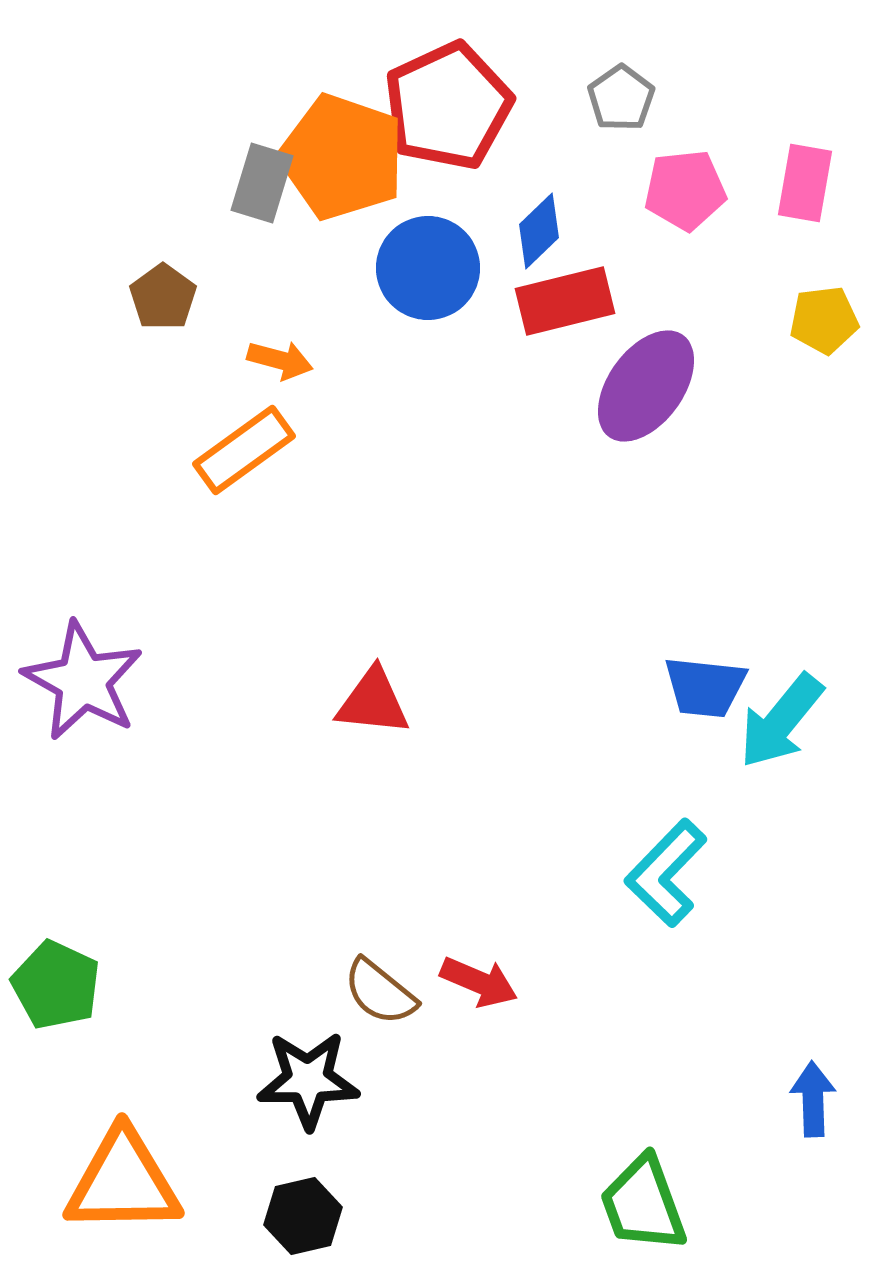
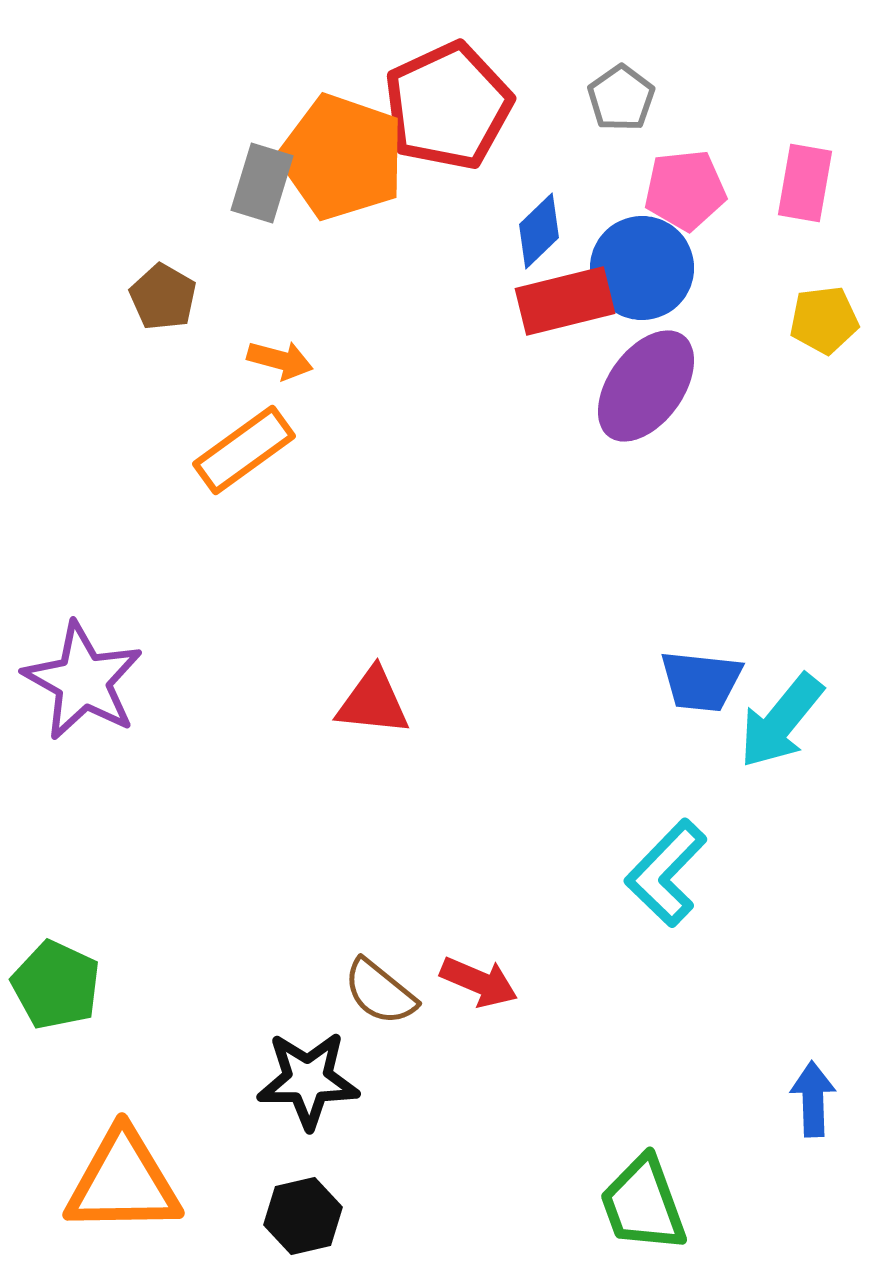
blue circle: moved 214 px right
brown pentagon: rotated 6 degrees counterclockwise
blue trapezoid: moved 4 px left, 6 px up
